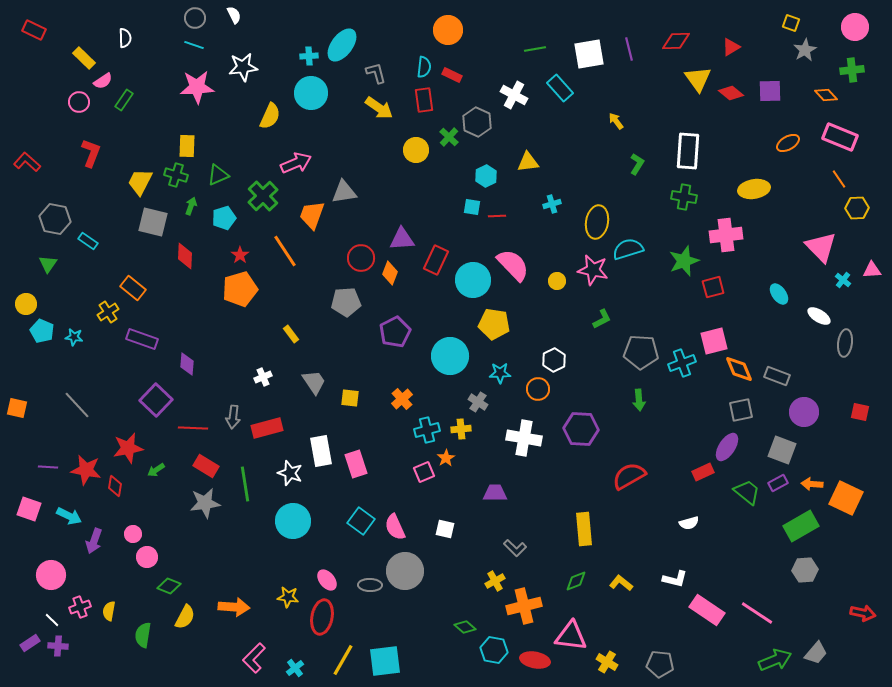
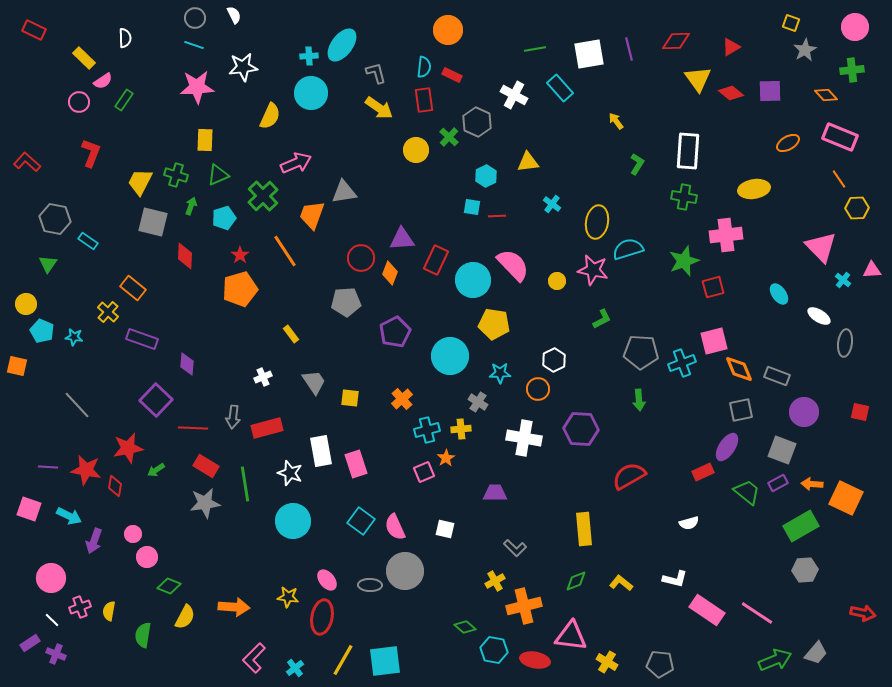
yellow rectangle at (187, 146): moved 18 px right, 6 px up
cyan cross at (552, 204): rotated 36 degrees counterclockwise
yellow cross at (108, 312): rotated 15 degrees counterclockwise
orange square at (17, 408): moved 42 px up
pink circle at (51, 575): moved 3 px down
purple cross at (58, 646): moved 2 px left, 8 px down; rotated 18 degrees clockwise
